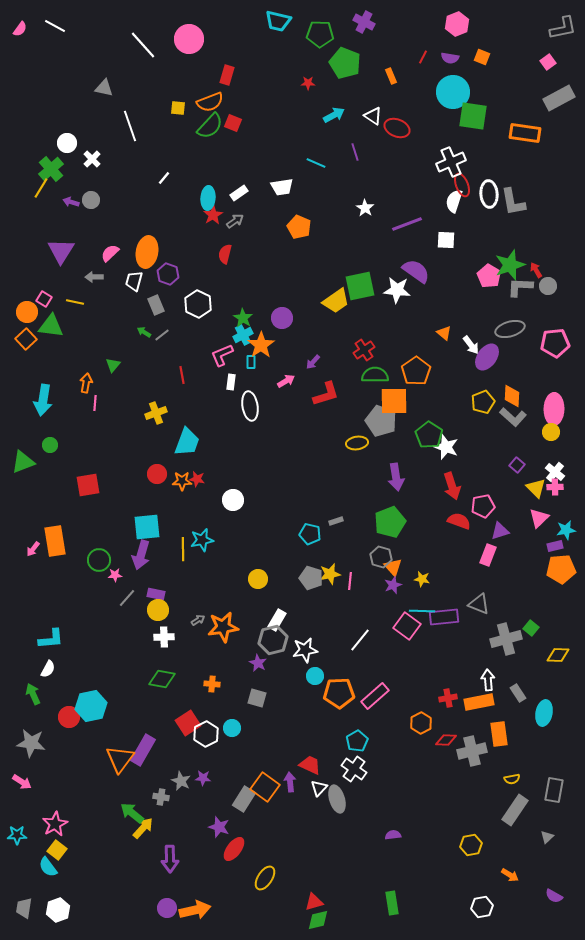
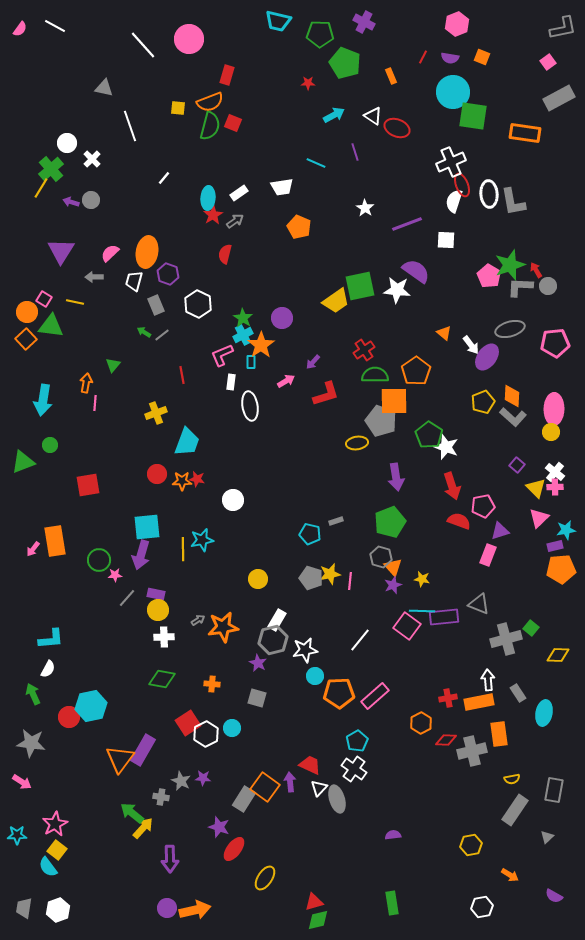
green semicircle at (210, 126): rotated 28 degrees counterclockwise
